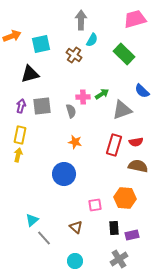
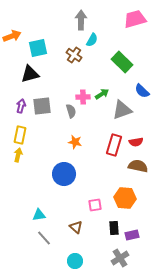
cyan square: moved 3 px left, 4 px down
green rectangle: moved 2 px left, 8 px down
cyan triangle: moved 7 px right, 5 px up; rotated 32 degrees clockwise
gray cross: moved 1 px right, 1 px up
